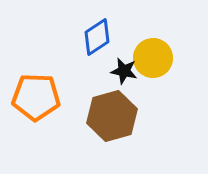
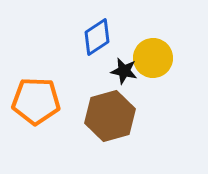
orange pentagon: moved 4 px down
brown hexagon: moved 2 px left
